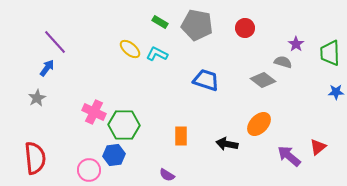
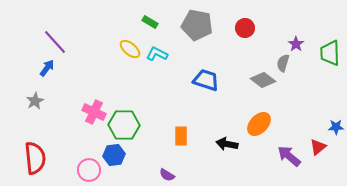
green rectangle: moved 10 px left
gray semicircle: moved 1 px down; rotated 90 degrees counterclockwise
blue star: moved 35 px down
gray star: moved 2 px left, 3 px down
